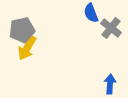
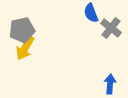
yellow arrow: moved 2 px left
